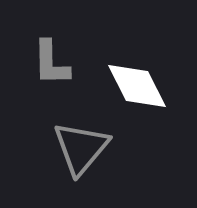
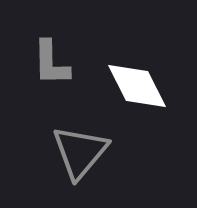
gray triangle: moved 1 px left, 4 px down
